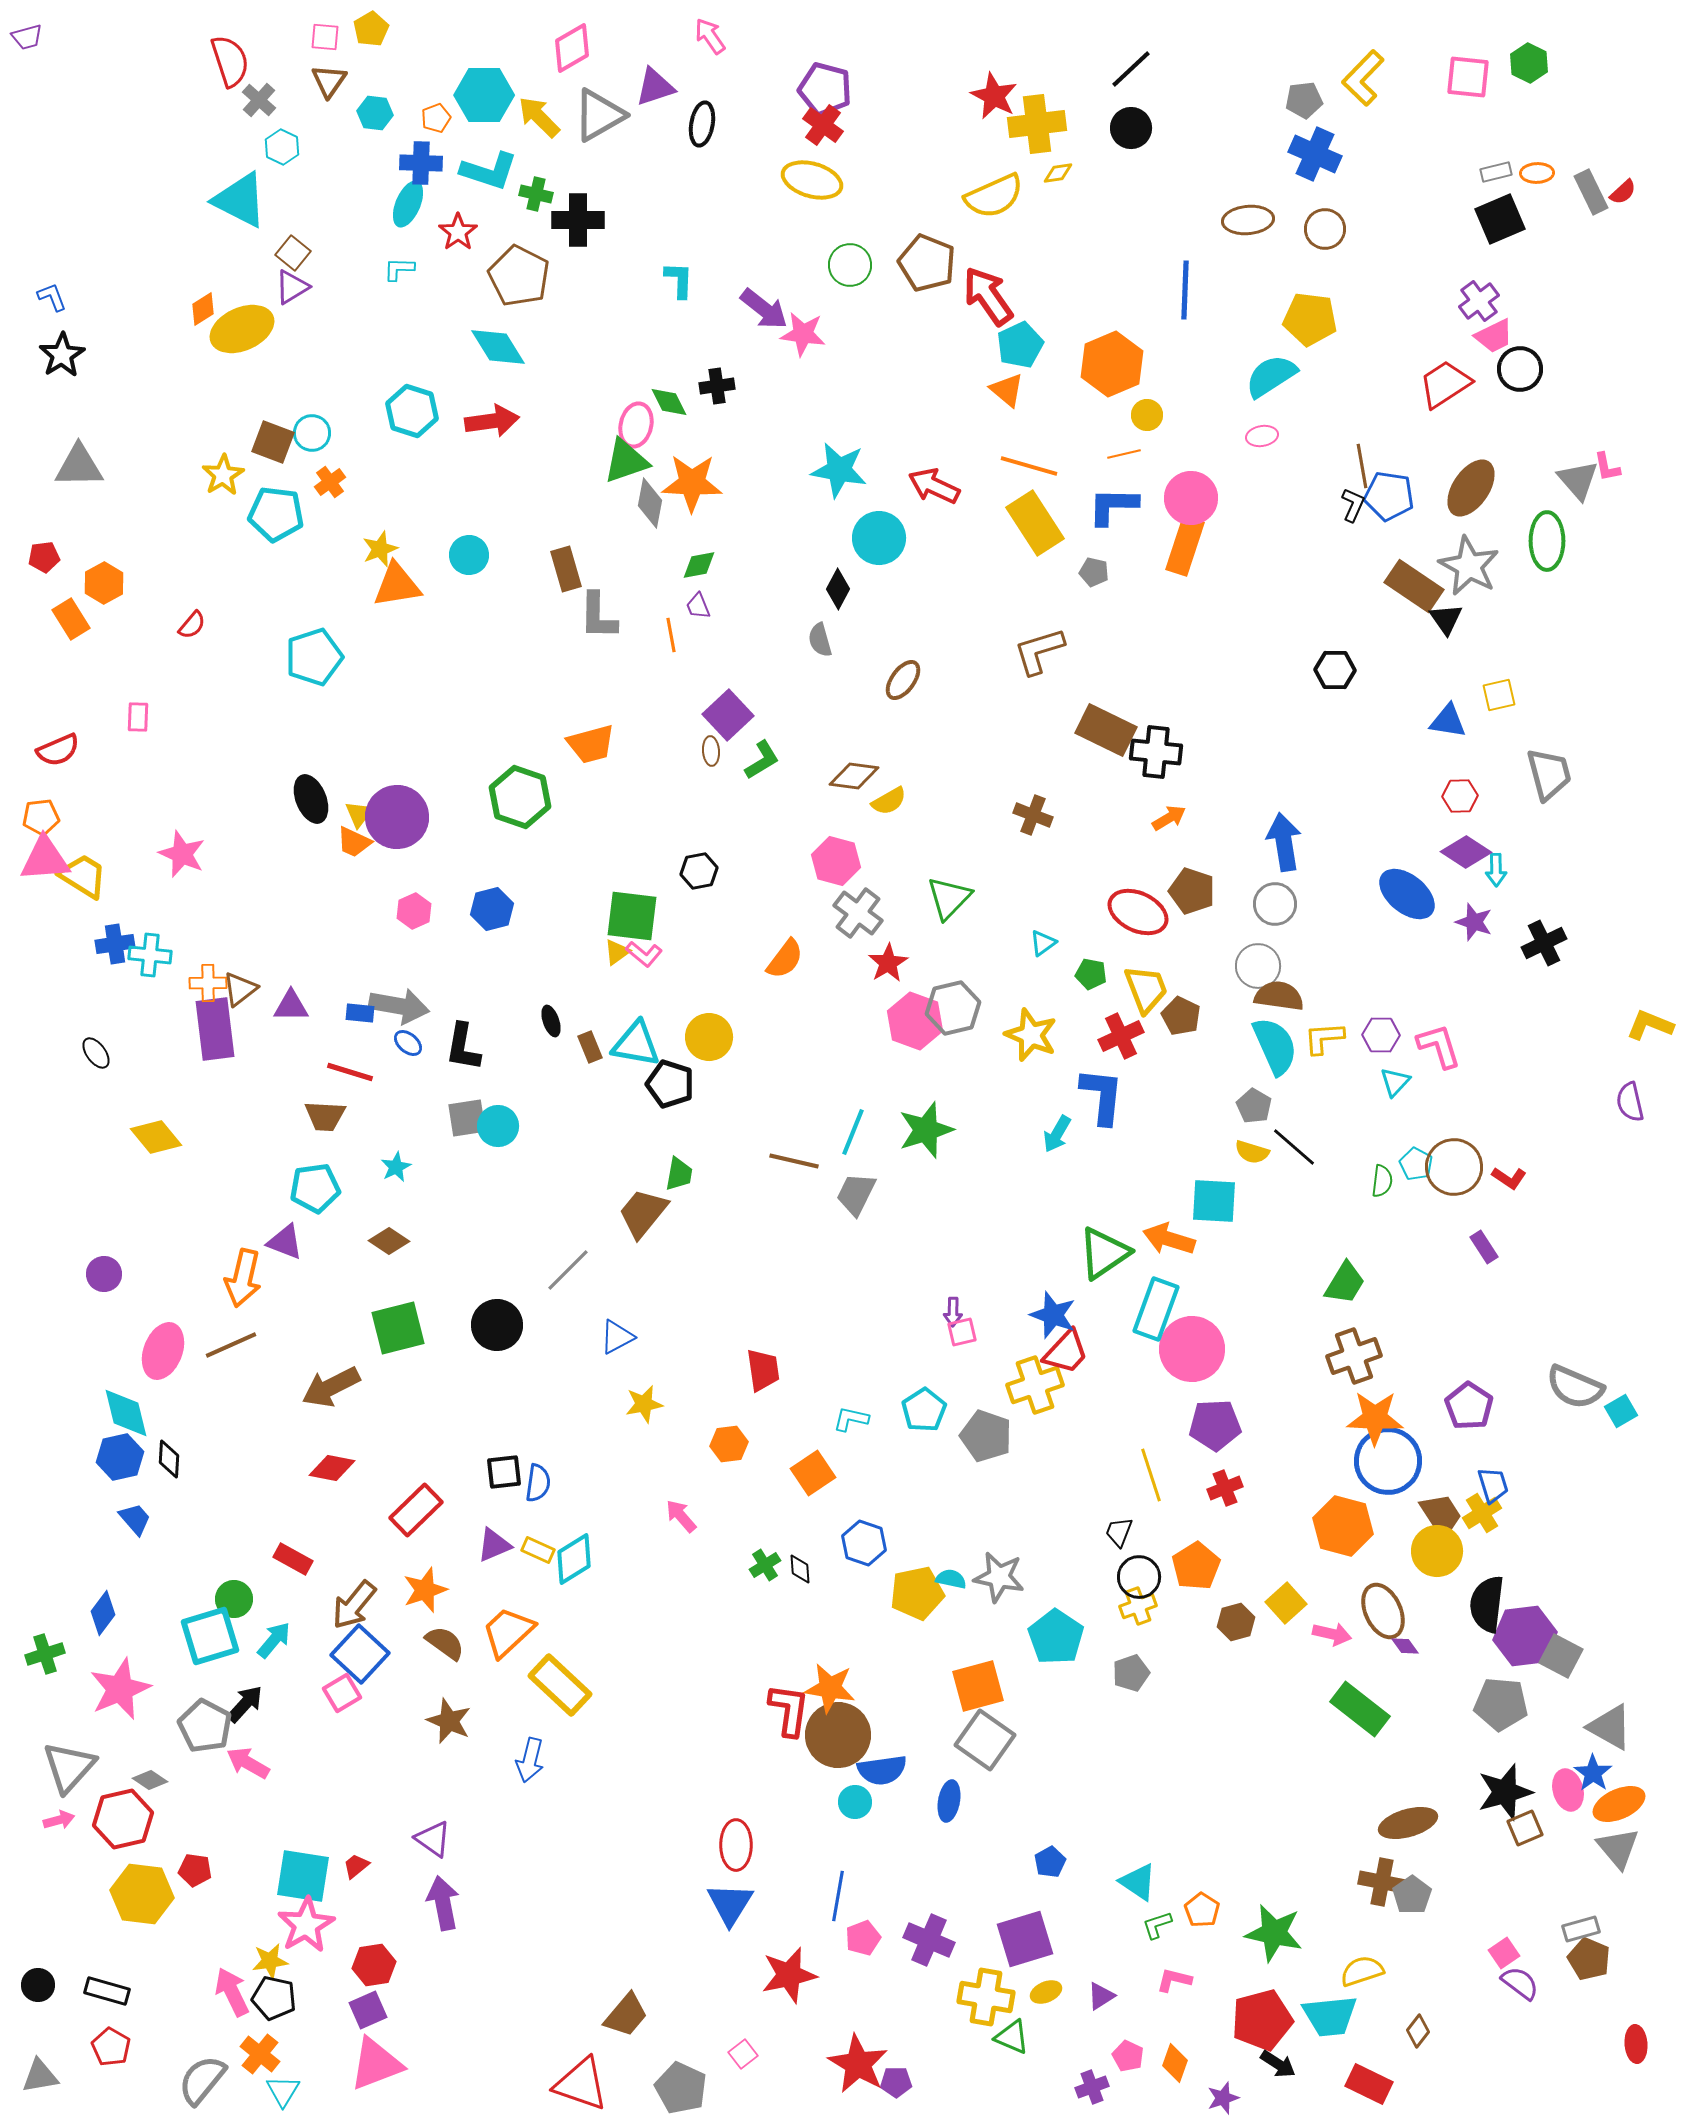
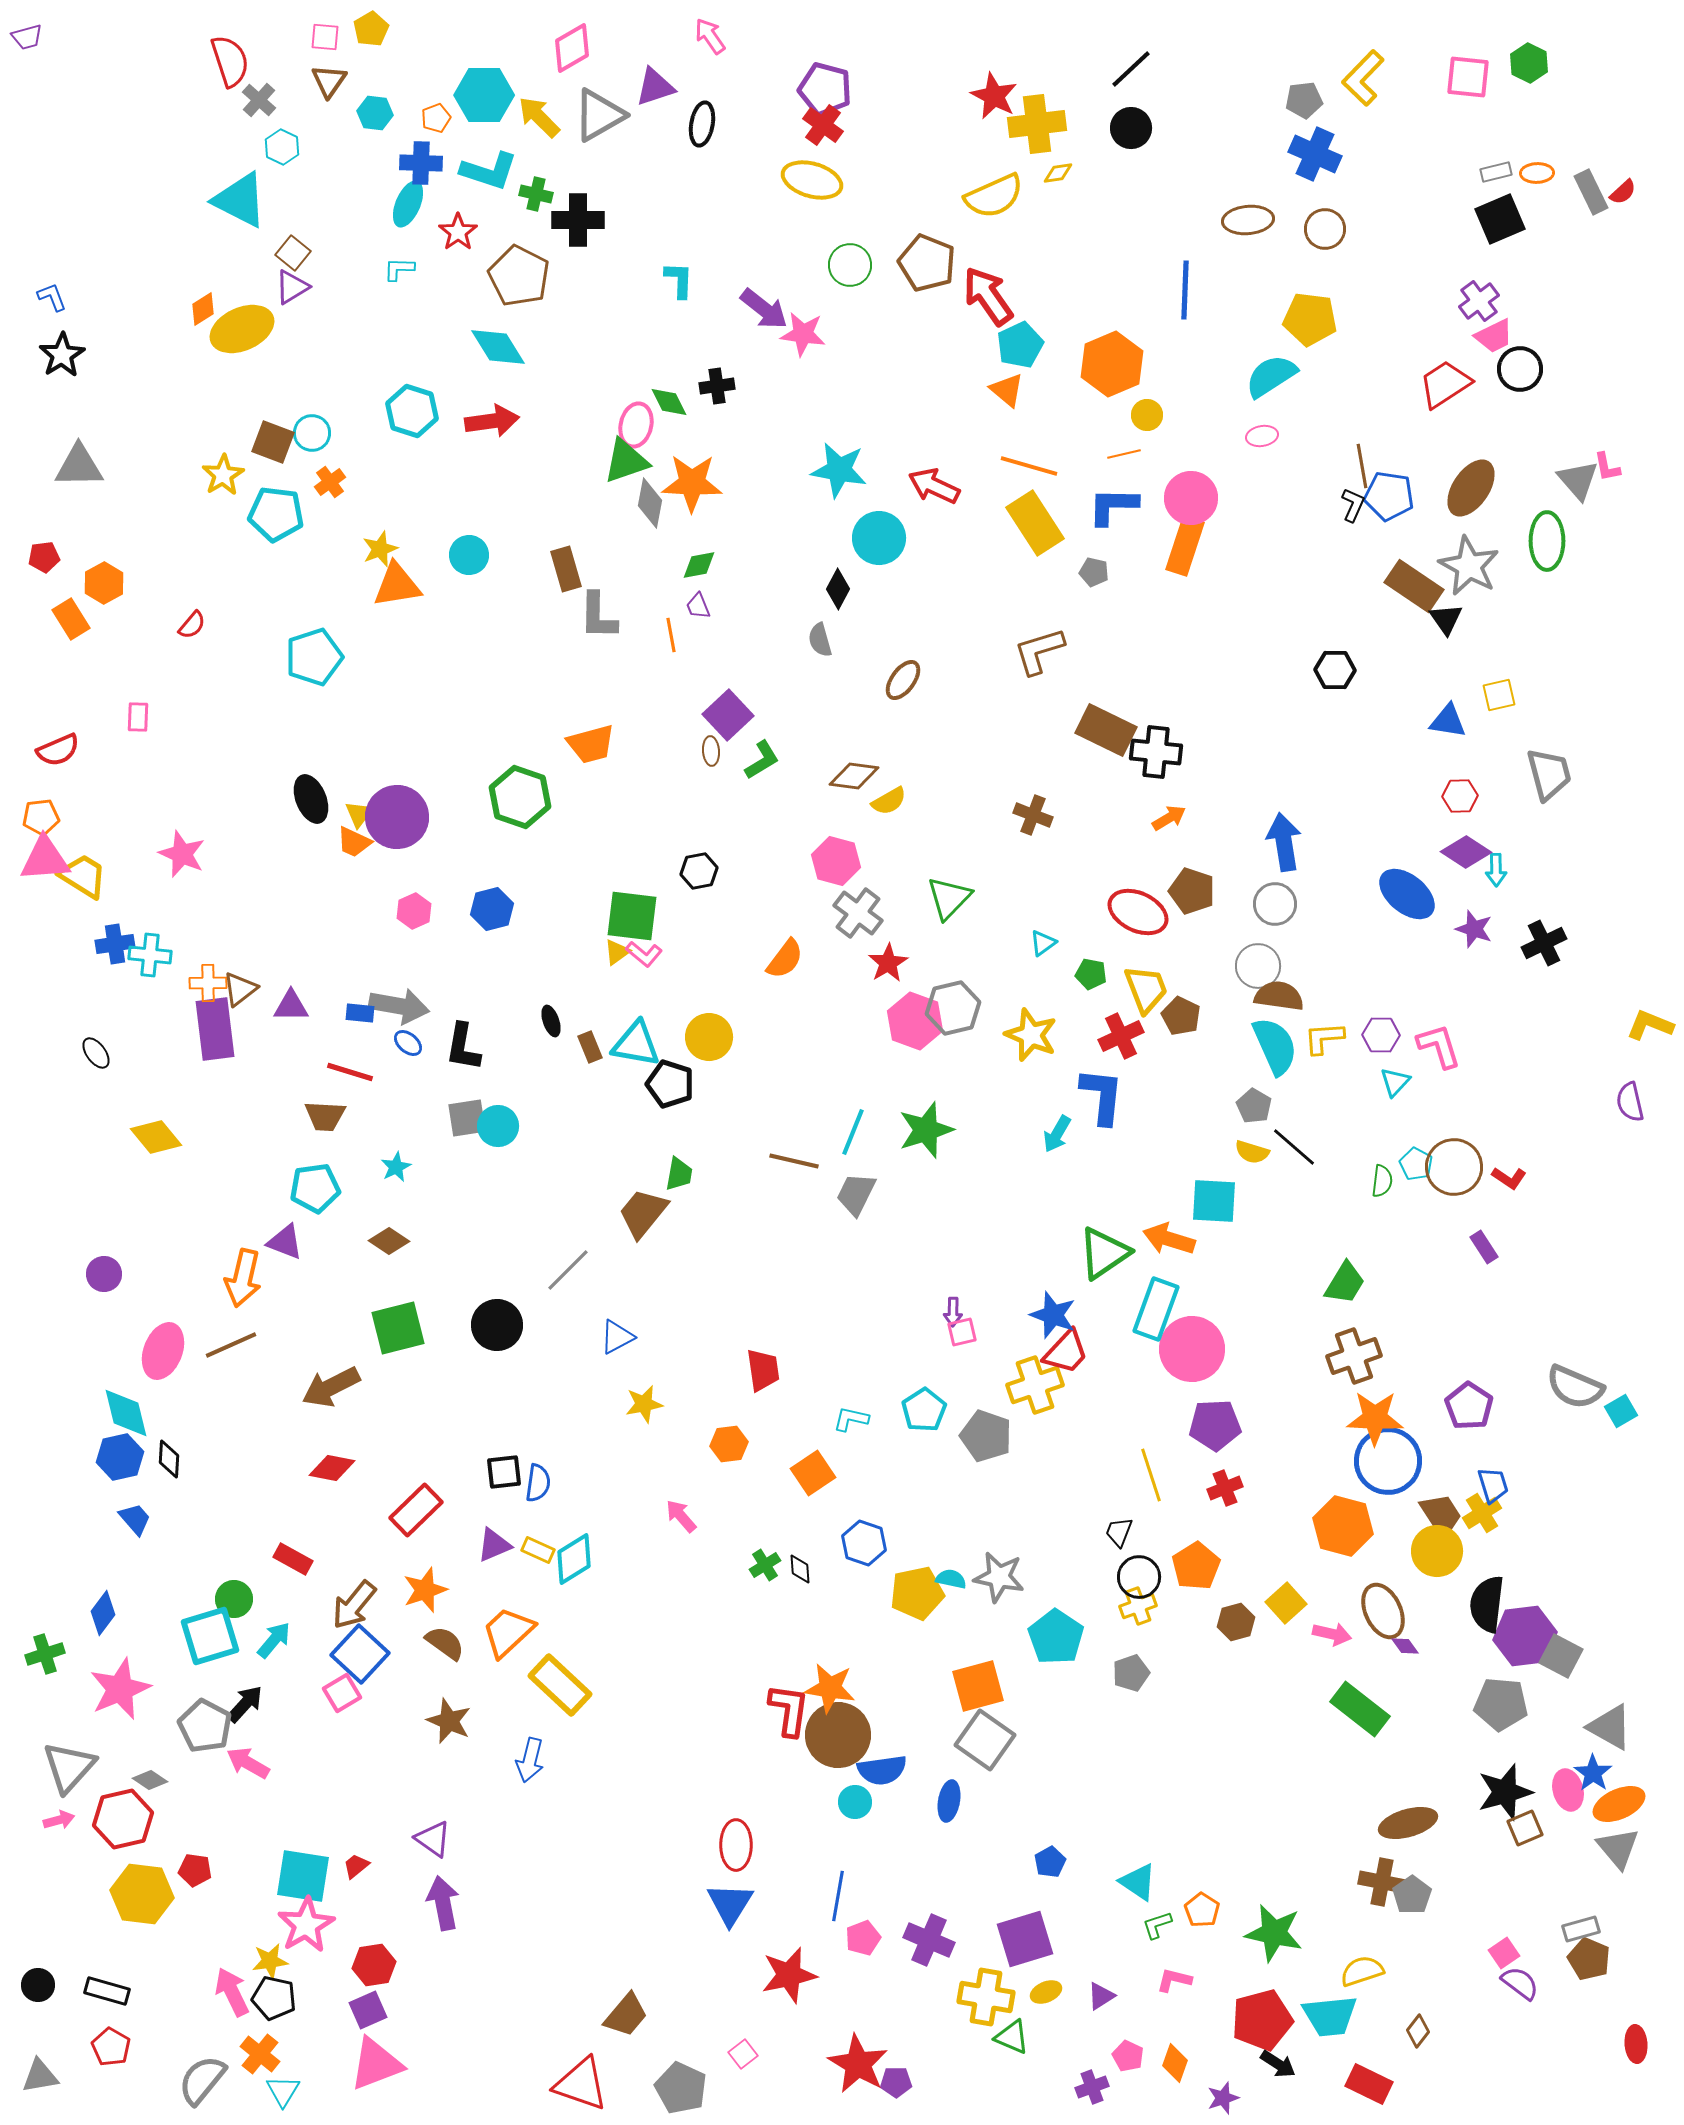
purple star at (1474, 922): moved 7 px down
